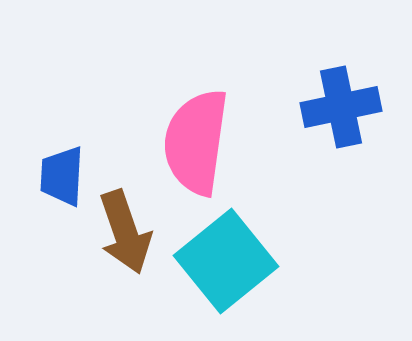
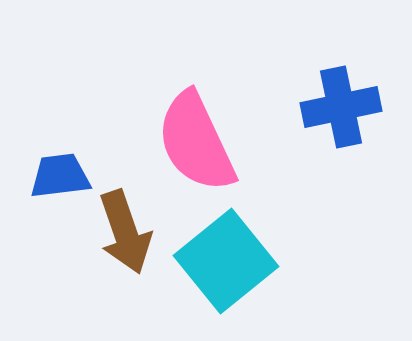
pink semicircle: rotated 33 degrees counterclockwise
blue trapezoid: moved 2 px left; rotated 80 degrees clockwise
